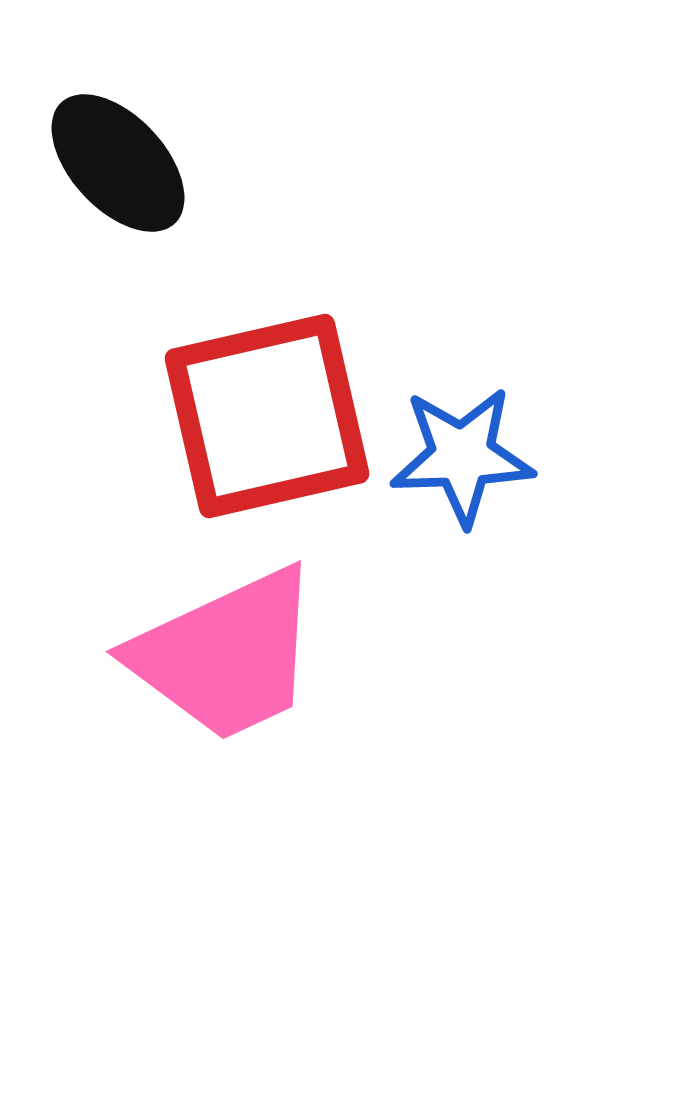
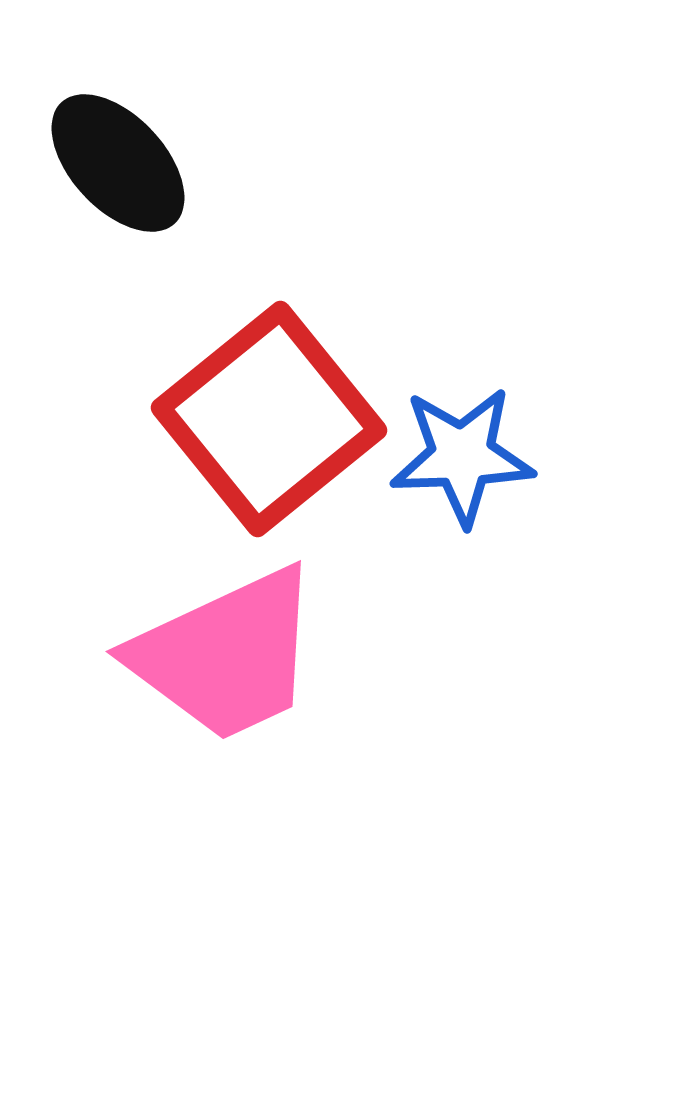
red square: moved 2 px right, 3 px down; rotated 26 degrees counterclockwise
